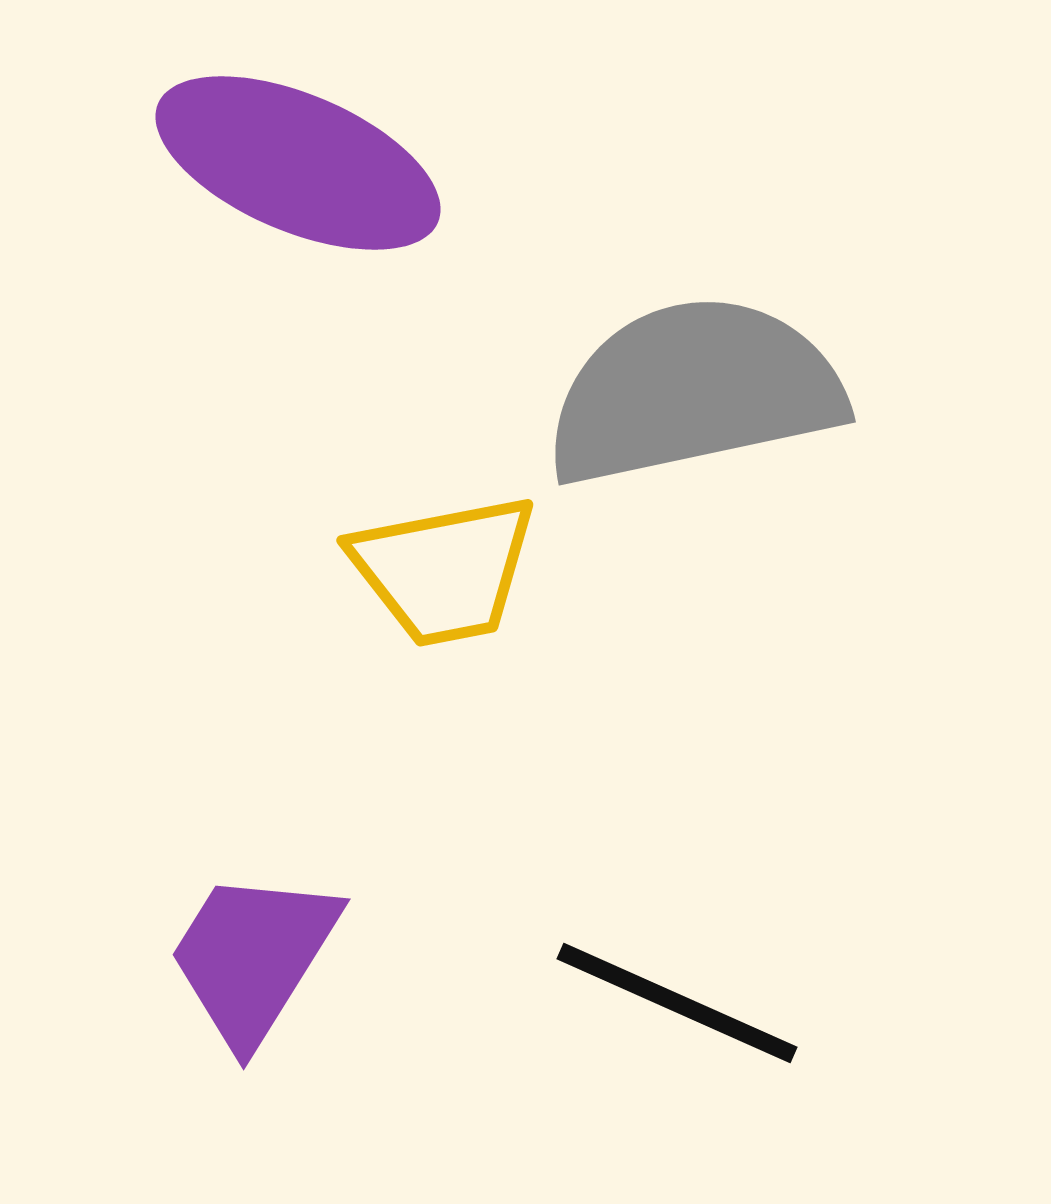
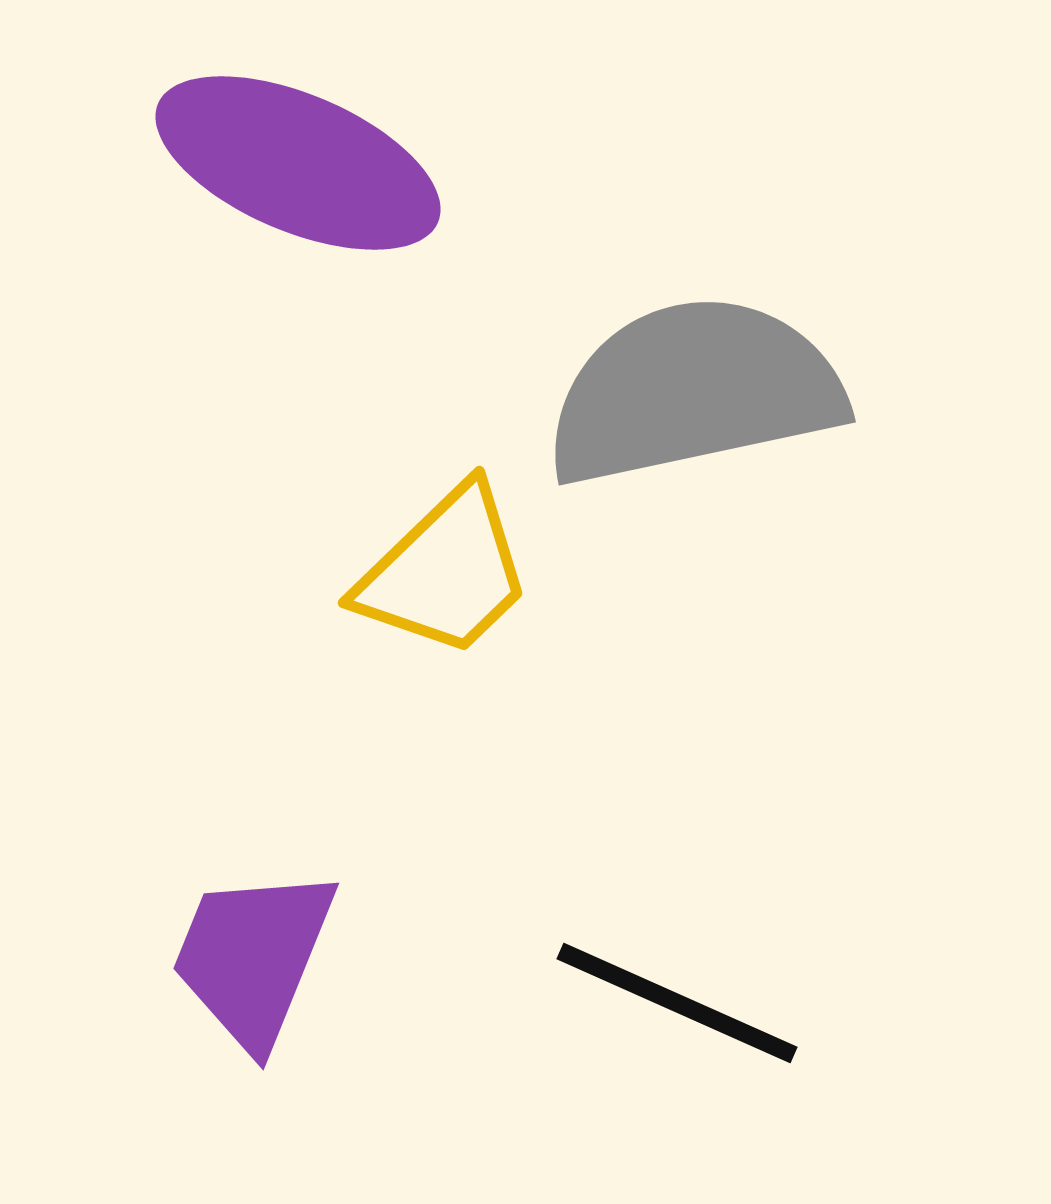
yellow trapezoid: moved 1 px right, 2 px down; rotated 33 degrees counterclockwise
purple trapezoid: rotated 10 degrees counterclockwise
